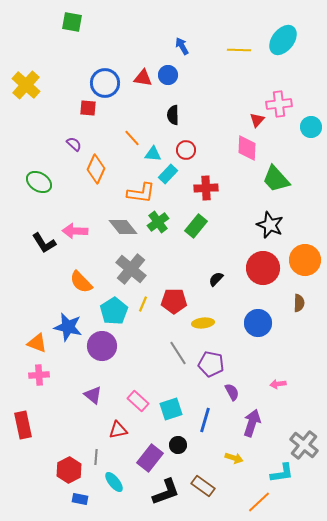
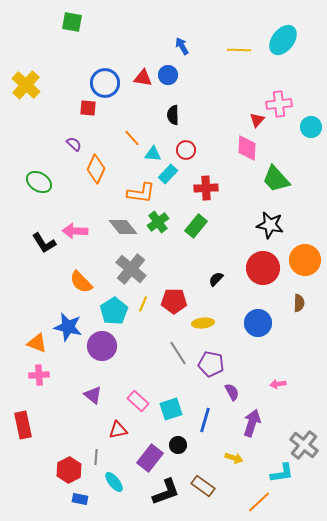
black star at (270, 225): rotated 12 degrees counterclockwise
